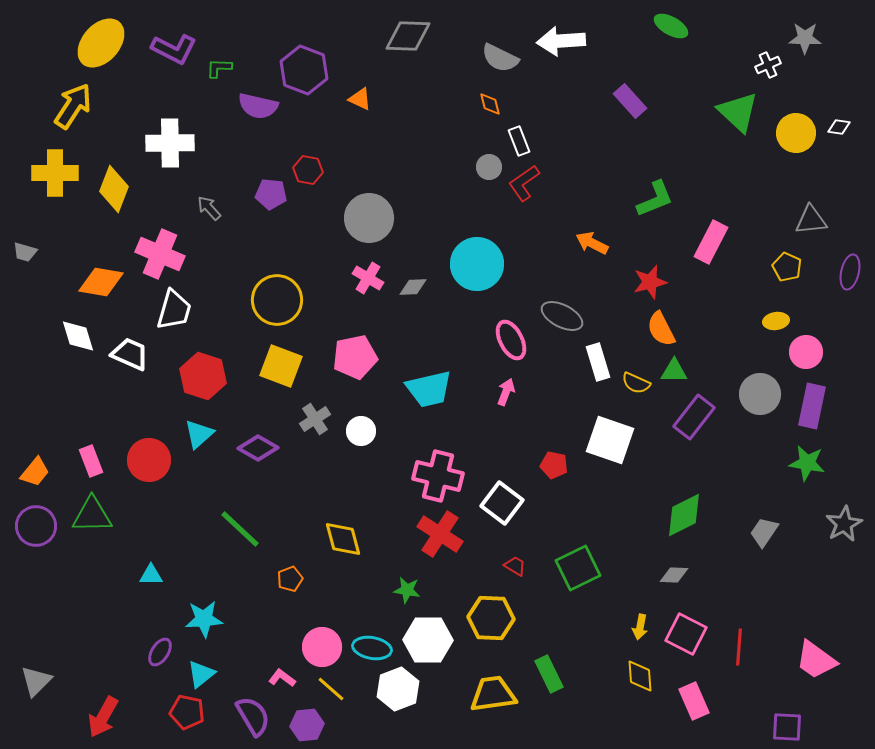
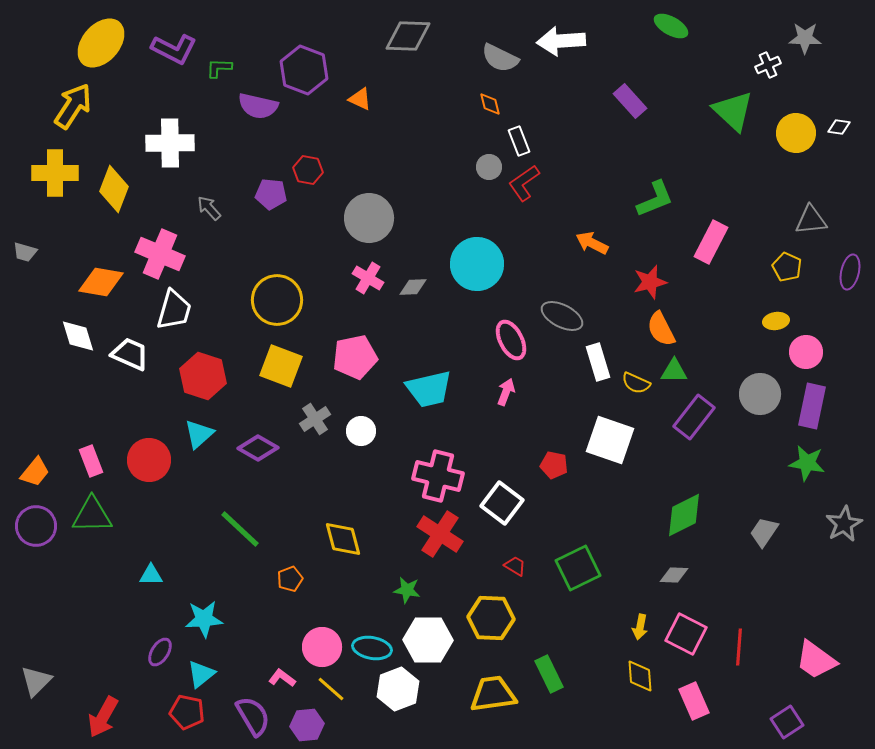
green triangle at (738, 112): moved 5 px left, 1 px up
purple square at (787, 727): moved 5 px up; rotated 36 degrees counterclockwise
